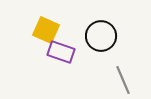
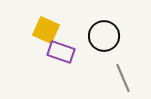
black circle: moved 3 px right
gray line: moved 2 px up
